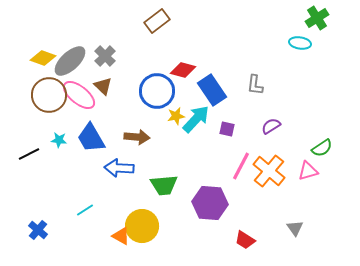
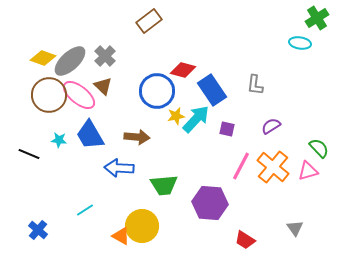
brown rectangle: moved 8 px left
blue trapezoid: moved 1 px left, 3 px up
green semicircle: moved 3 px left; rotated 100 degrees counterclockwise
black line: rotated 50 degrees clockwise
orange cross: moved 4 px right, 4 px up
